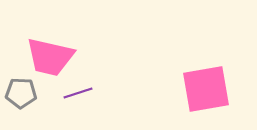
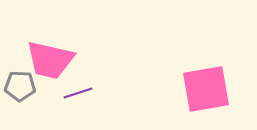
pink trapezoid: moved 3 px down
gray pentagon: moved 1 px left, 7 px up
